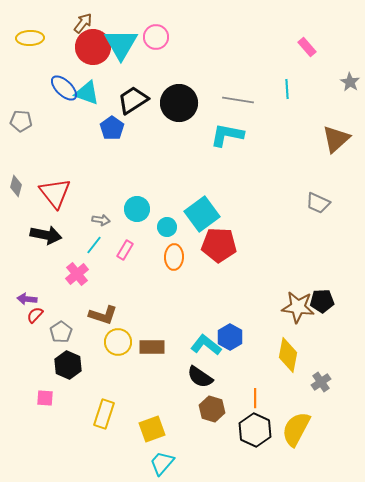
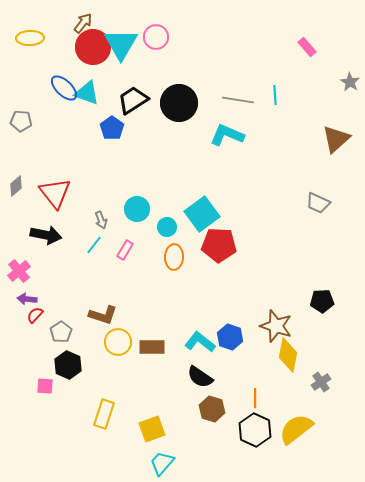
cyan line at (287, 89): moved 12 px left, 6 px down
cyan L-shape at (227, 135): rotated 12 degrees clockwise
gray diamond at (16, 186): rotated 35 degrees clockwise
gray arrow at (101, 220): rotated 60 degrees clockwise
pink cross at (77, 274): moved 58 px left, 3 px up
brown star at (298, 307): moved 22 px left, 19 px down; rotated 12 degrees clockwise
blue hexagon at (230, 337): rotated 10 degrees counterclockwise
cyan L-shape at (206, 345): moved 6 px left, 3 px up
pink square at (45, 398): moved 12 px up
yellow semicircle at (296, 429): rotated 24 degrees clockwise
